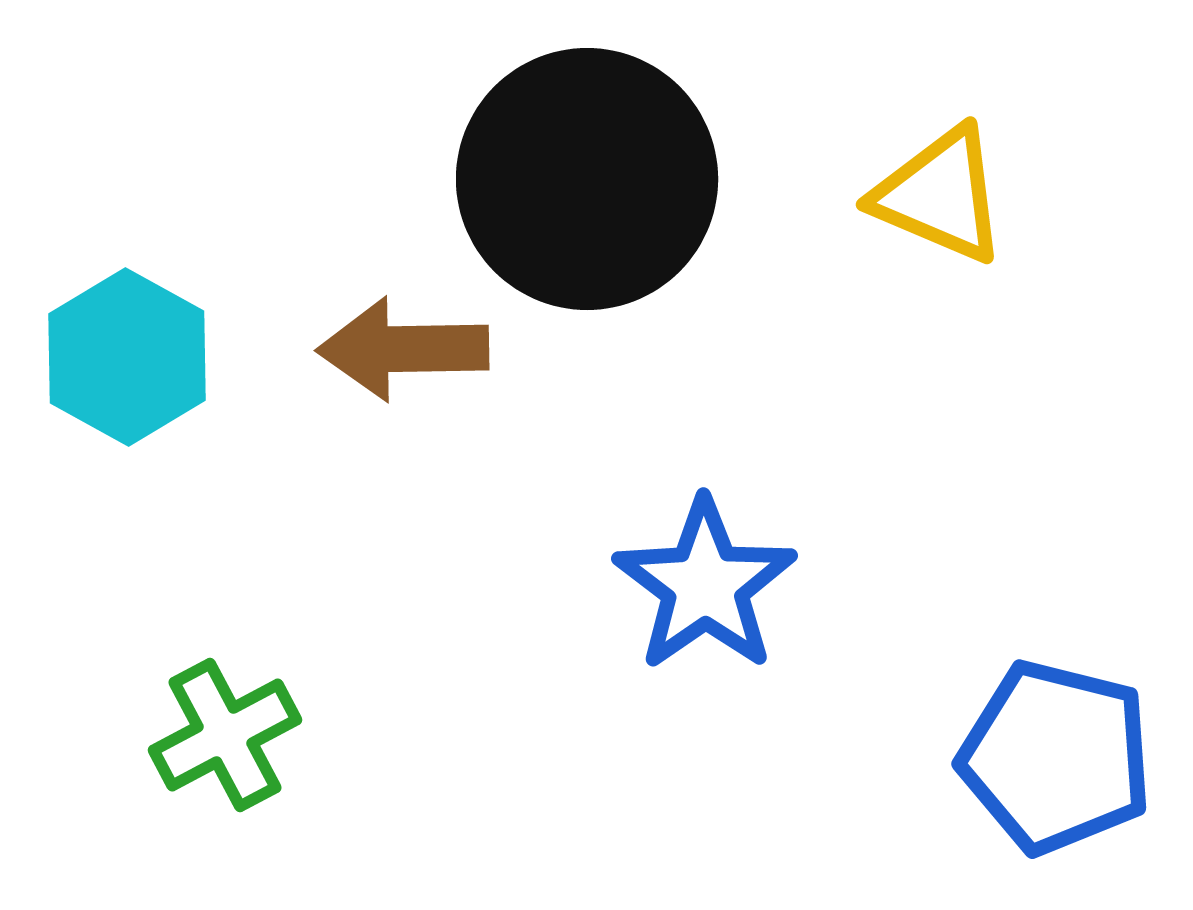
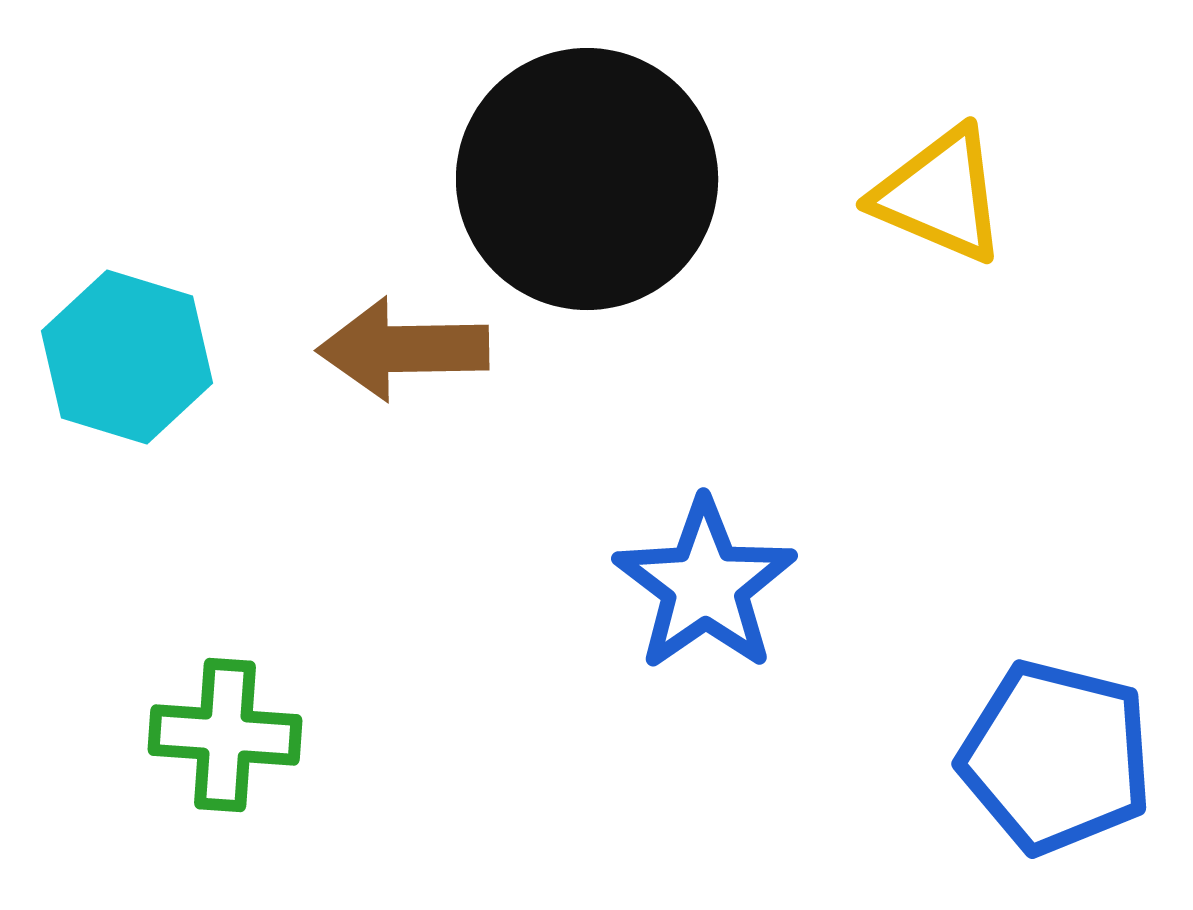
cyan hexagon: rotated 12 degrees counterclockwise
green cross: rotated 32 degrees clockwise
